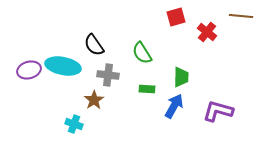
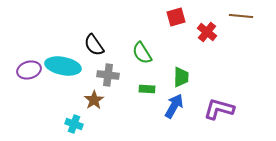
purple L-shape: moved 1 px right, 2 px up
